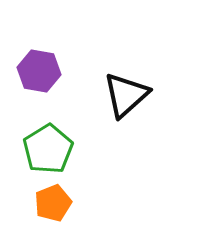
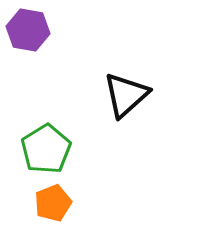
purple hexagon: moved 11 px left, 41 px up
green pentagon: moved 2 px left
